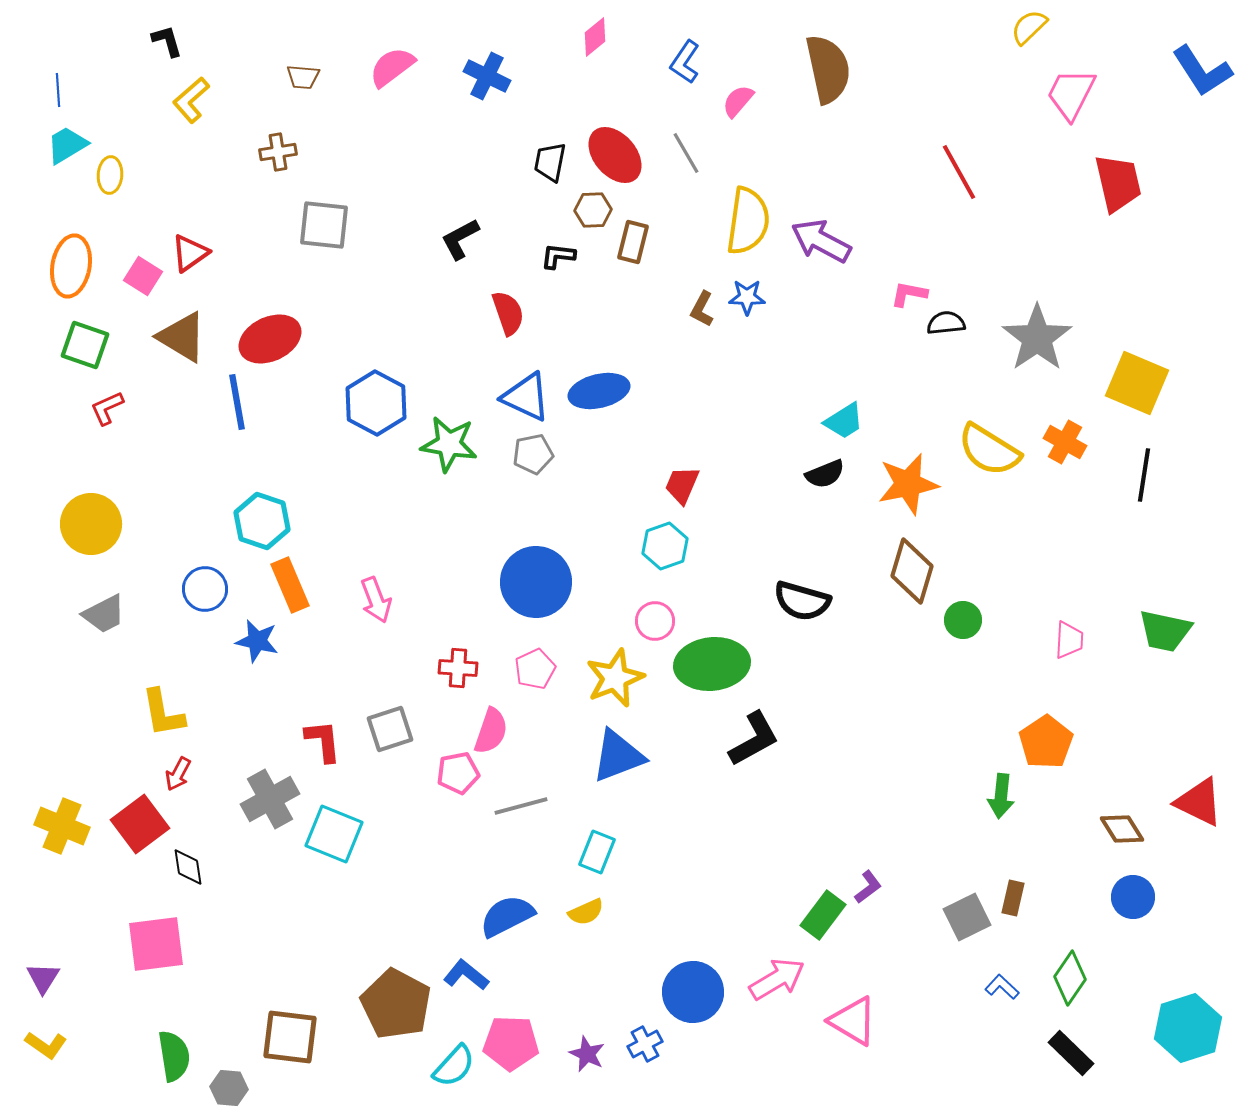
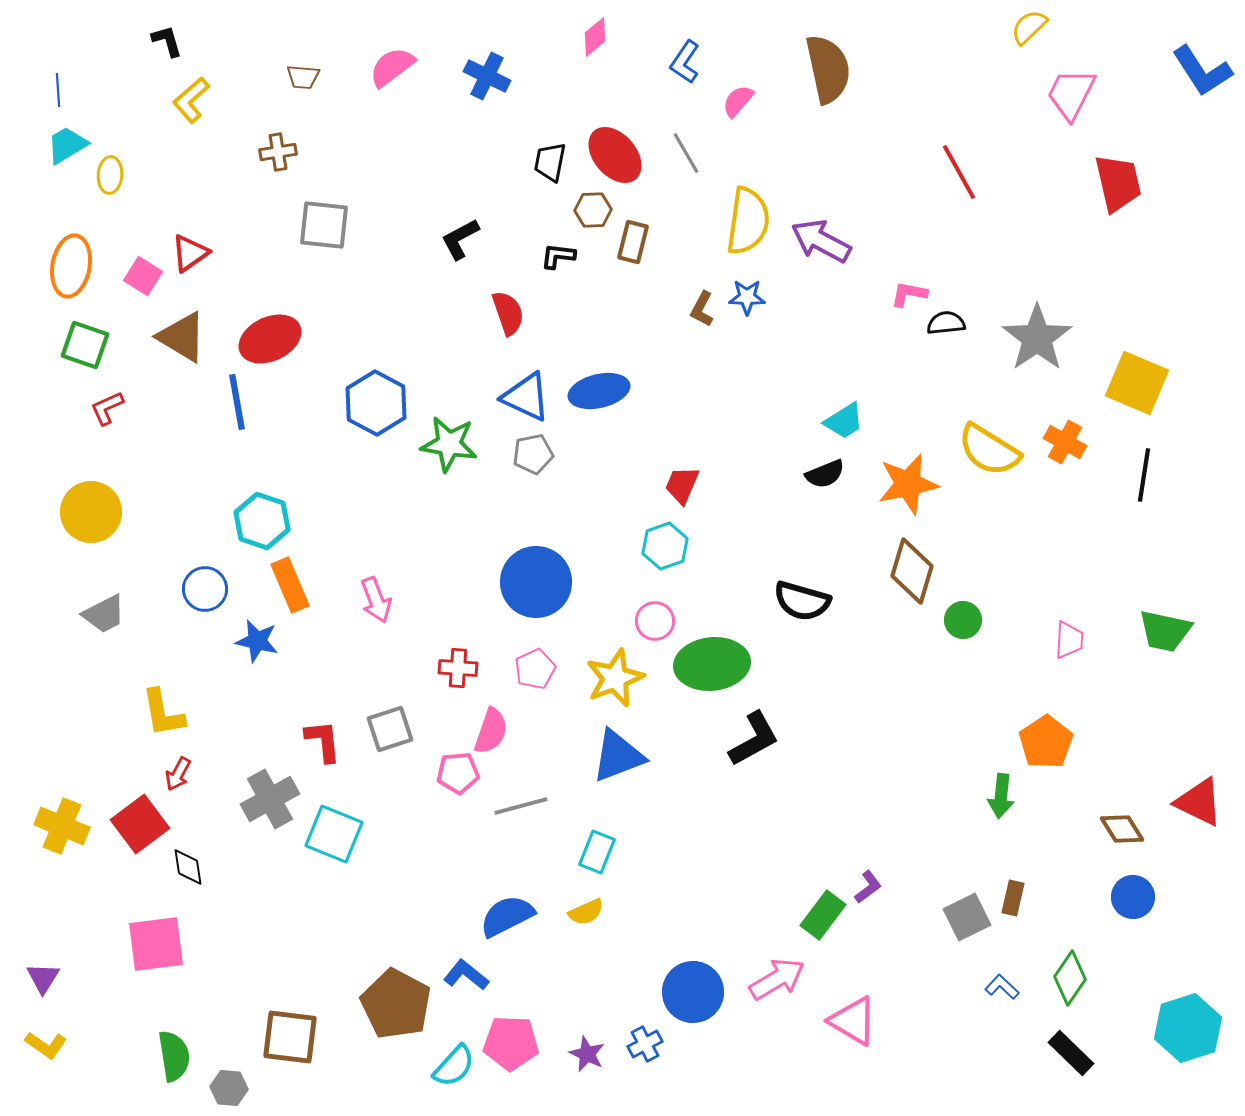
yellow circle at (91, 524): moved 12 px up
pink pentagon at (458, 773): rotated 6 degrees clockwise
